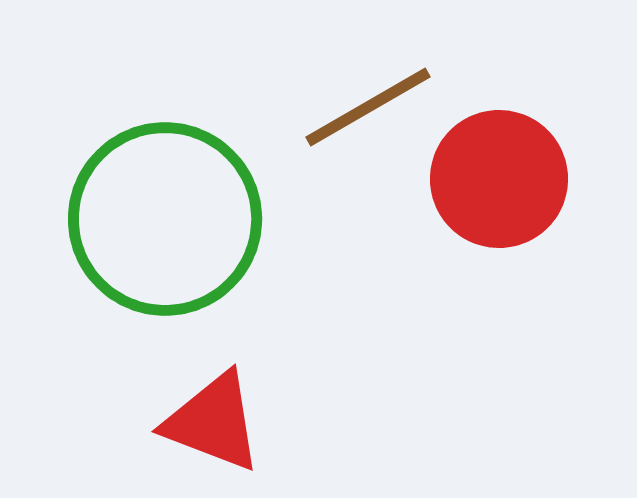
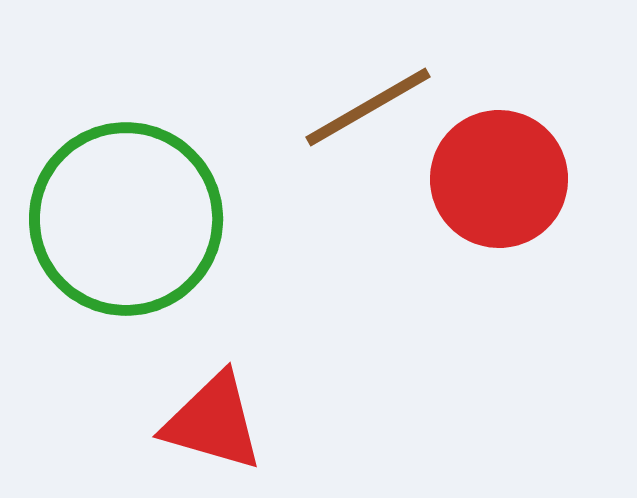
green circle: moved 39 px left
red triangle: rotated 5 degrees counterclockwise
